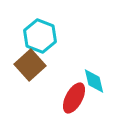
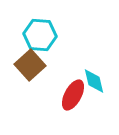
cyan hexagon: moved 1 px up; rotated 16 degrees counterclockwise
red ellipse: moved 1 px left, 3 px up
